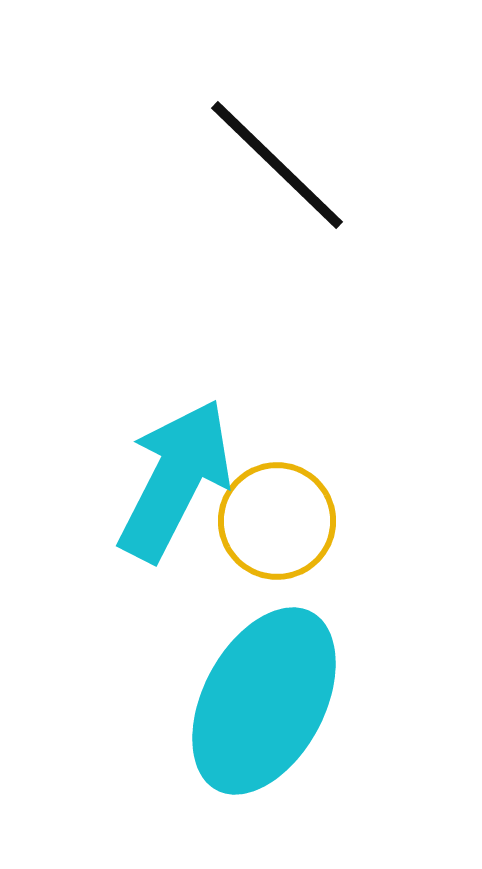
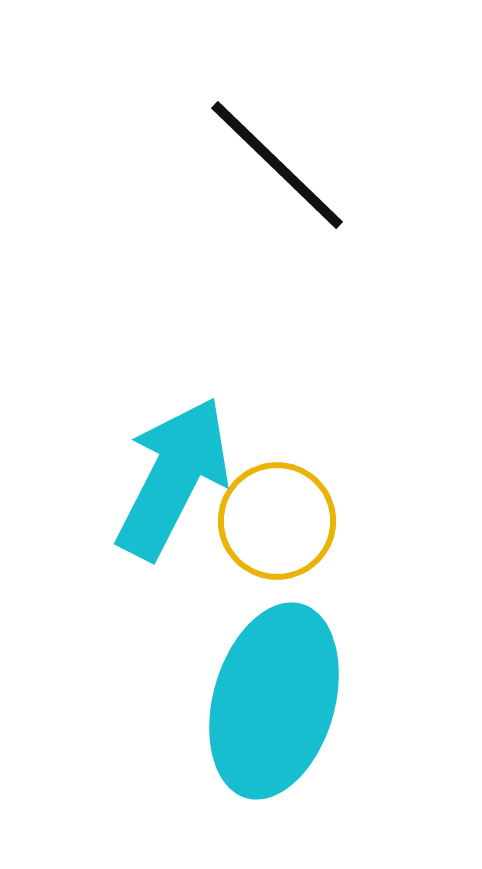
cyan arrow: moved 2 px left, 2 px up
cyan ellipse: moved 10 px right; rotated 12 degrees counterclockwise
